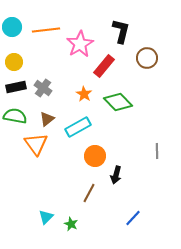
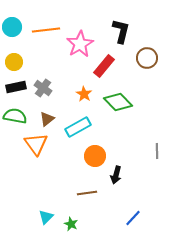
brown line: moved 2 px left; rotated 54 degrees clockwise
